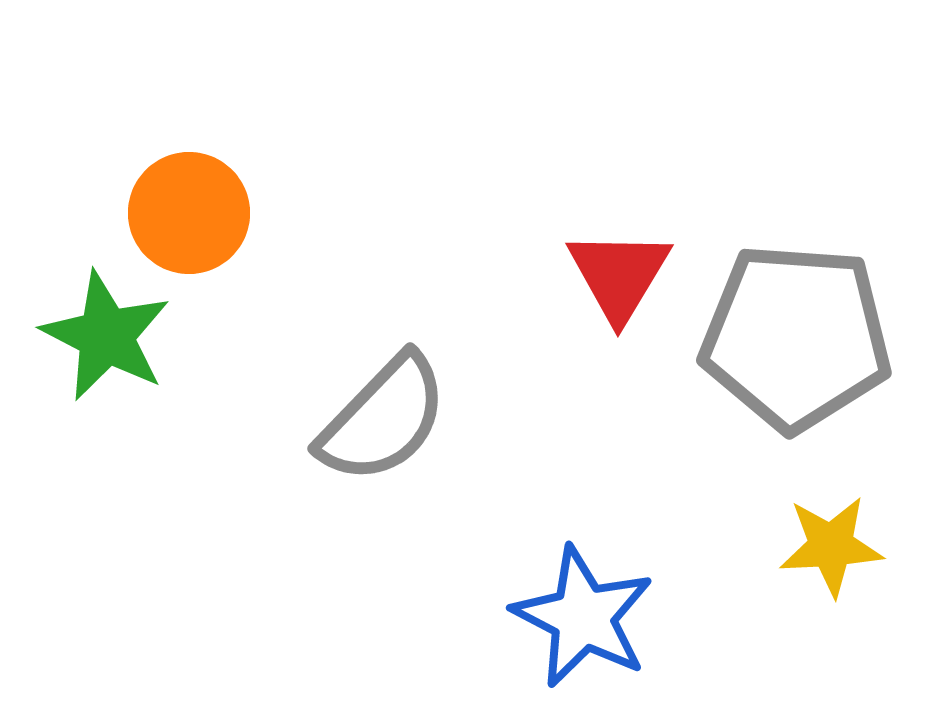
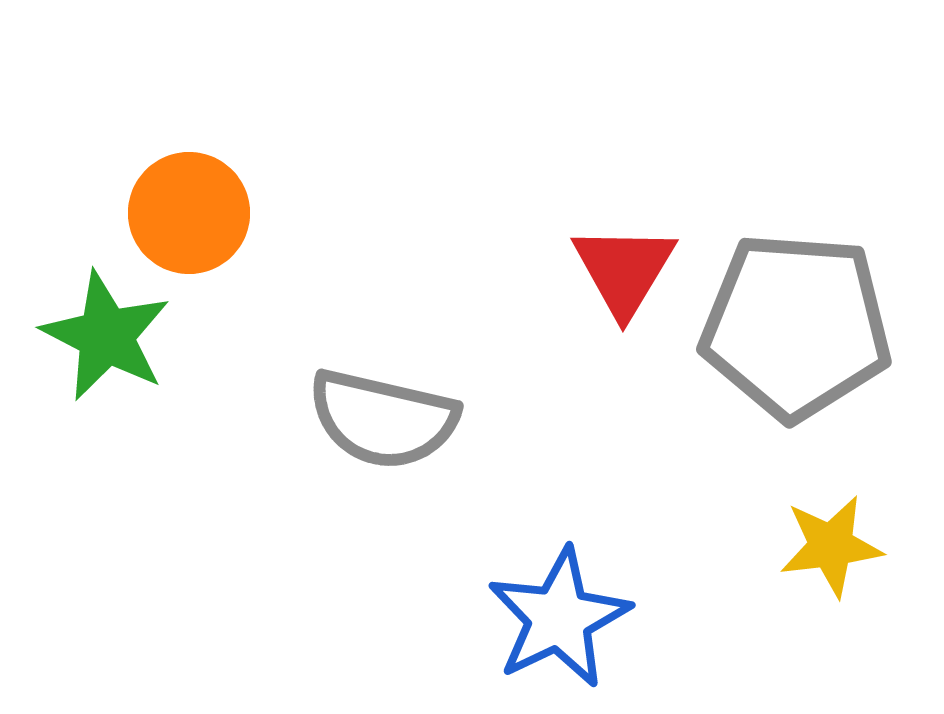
red triangle: moved 5 px right, 5 px up
gray pentagon: moved 11 px up
gray semicircle: rotated 59 degrees clockwise
yellow star: rotated 4 degrees counterclockwise
blue star: moved 24 px left, 1 px down; rotated 19 degrees clockwise
